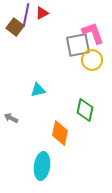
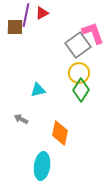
brown square: rotated 36 degrees counterclockwise
gray square: rotated 25 degrees counterclockwise
yellow circle: moved 13 px left, 13 px down
green diamond: moved 4 px left, 20 px up; rotated 20 degrees clockwise
gray arrow: moved 10 px right, 1 px down
